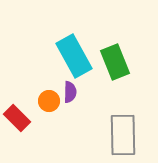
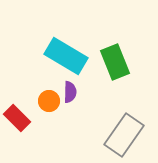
cyan rectangle: moved 8 px left; rotated 30 degrees counterclockwise
gray rectangle: moved 1 px right; rotated 36 degrees clockwise
